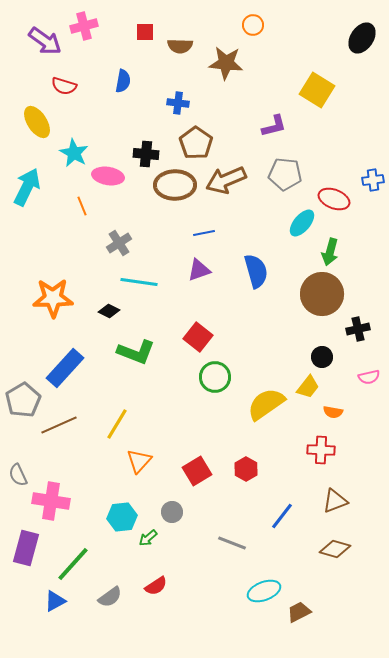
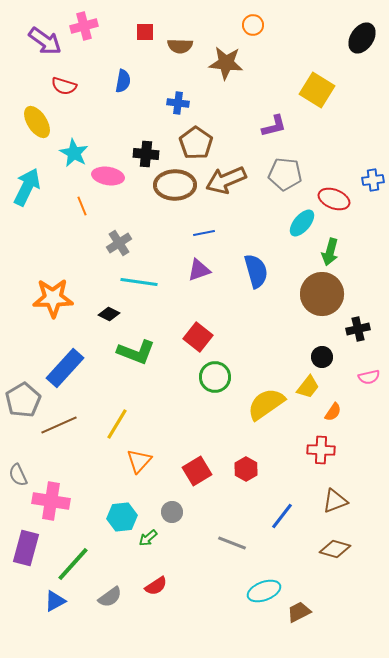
black diamond at (109, 311): moved 3 px down
orange semicircle at (333, 412): rotated 66 degrees counterclockwise
